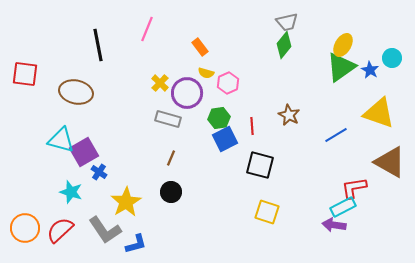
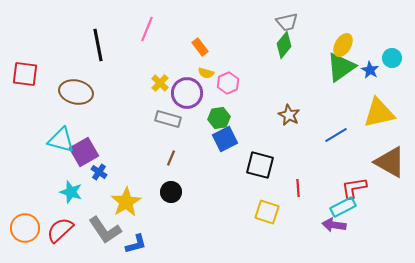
yellow triangle: rotated 32 degrees counterclockwise
red line: moved 46 px right, 62 px down
